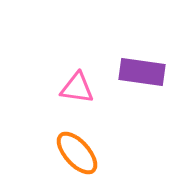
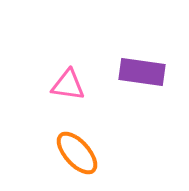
pink triangle: moved 9 px left, 3 px up
